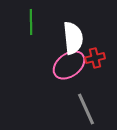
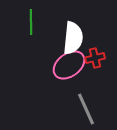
white semicircle: rotated 12 degrees clockwise
